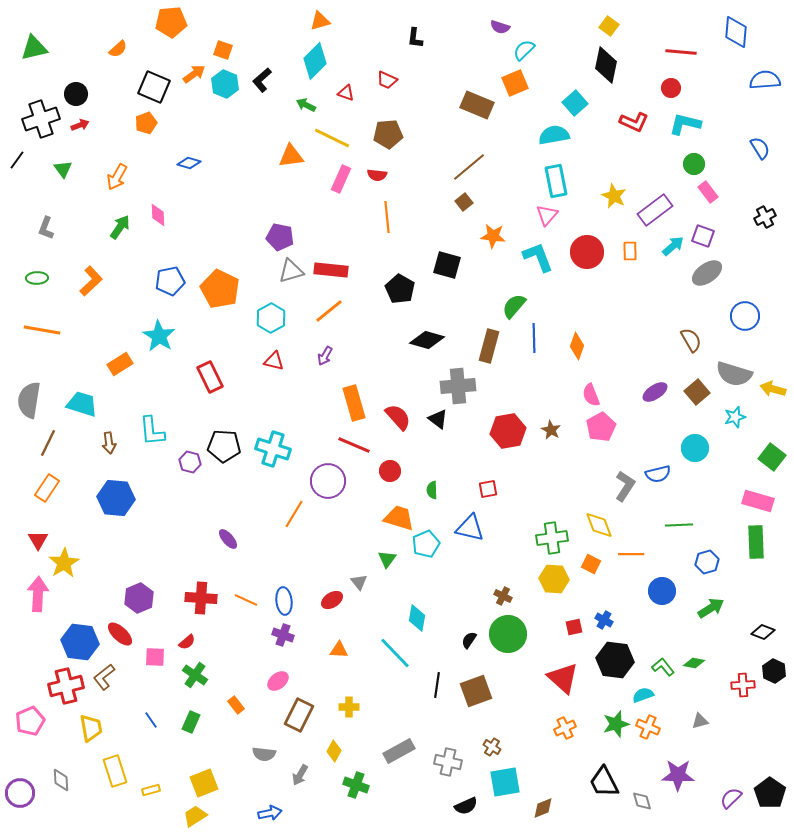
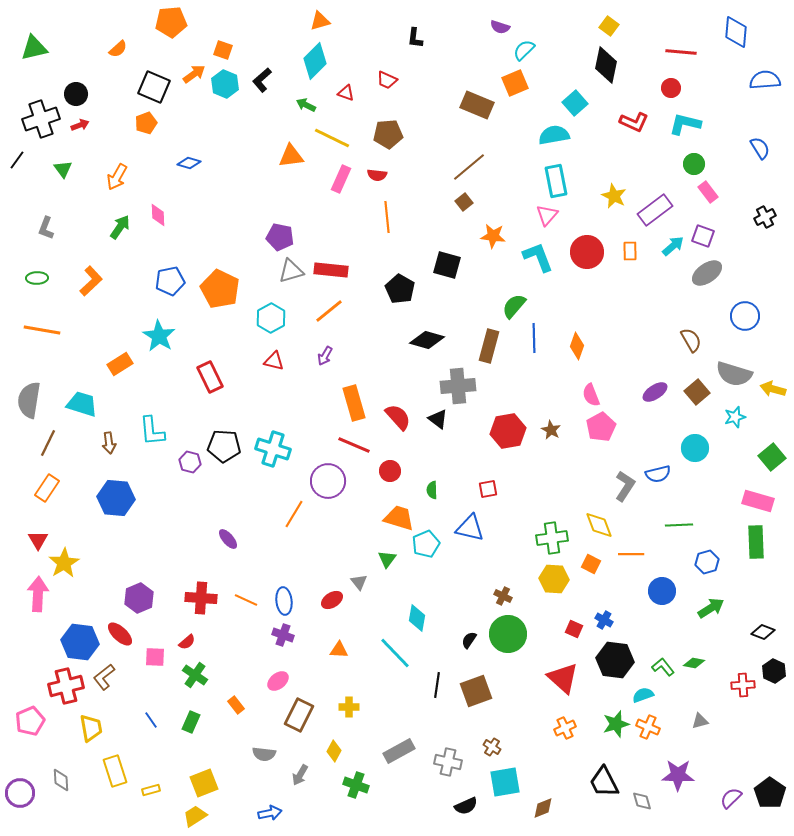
green square at (772, 457): rotated 12 degrees clockwise
red square at (574, 627): moved 2 px down; rotated 36 degrees clockwise
